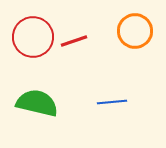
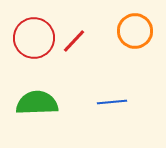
red circle: moved 1 px right, 1 px down
red line: rotated 28 degrees counterclockwise
green semicircle: rotated 15 degrees counterclockwise
